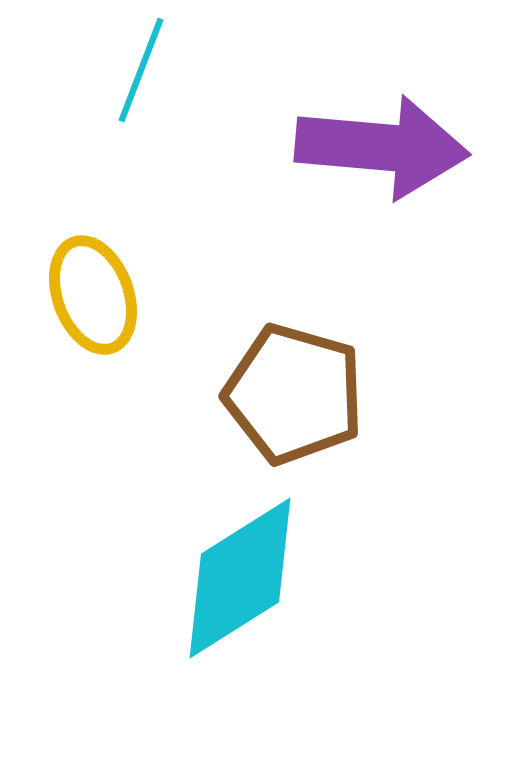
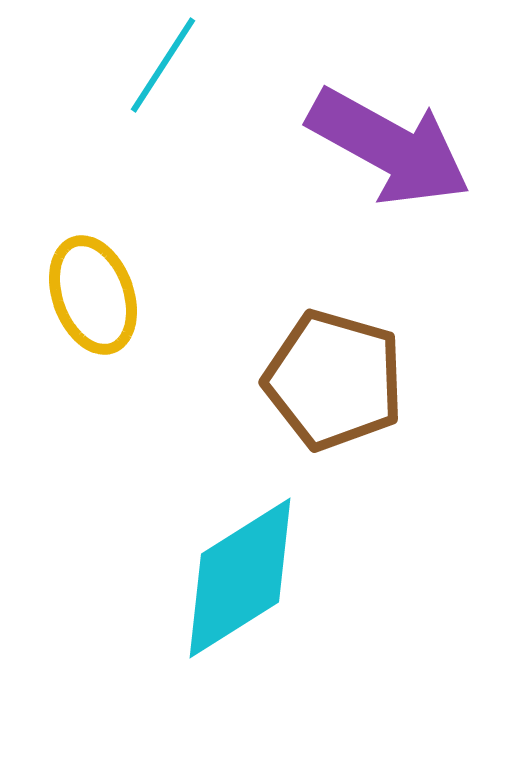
cyan line: moved 22 px right, 5 px up; rotated 12 degrees clockwise
purple arrow: moved 7 px right; rotated 24 degrees clockwise
brown pentagon: moved 40 px right, 14 px up
